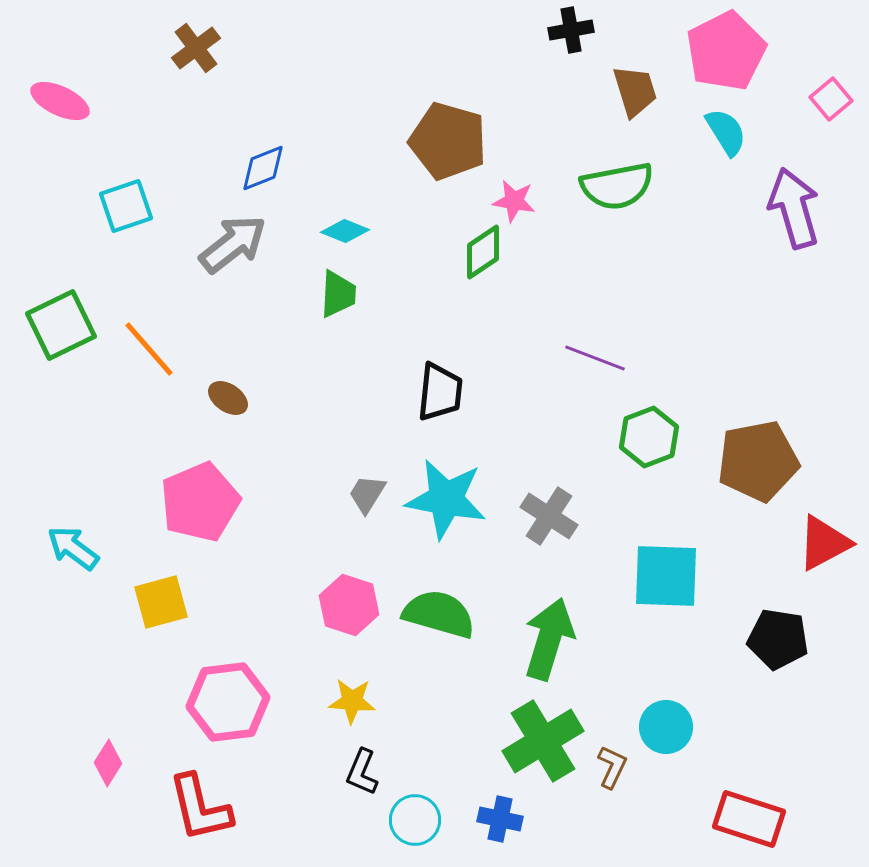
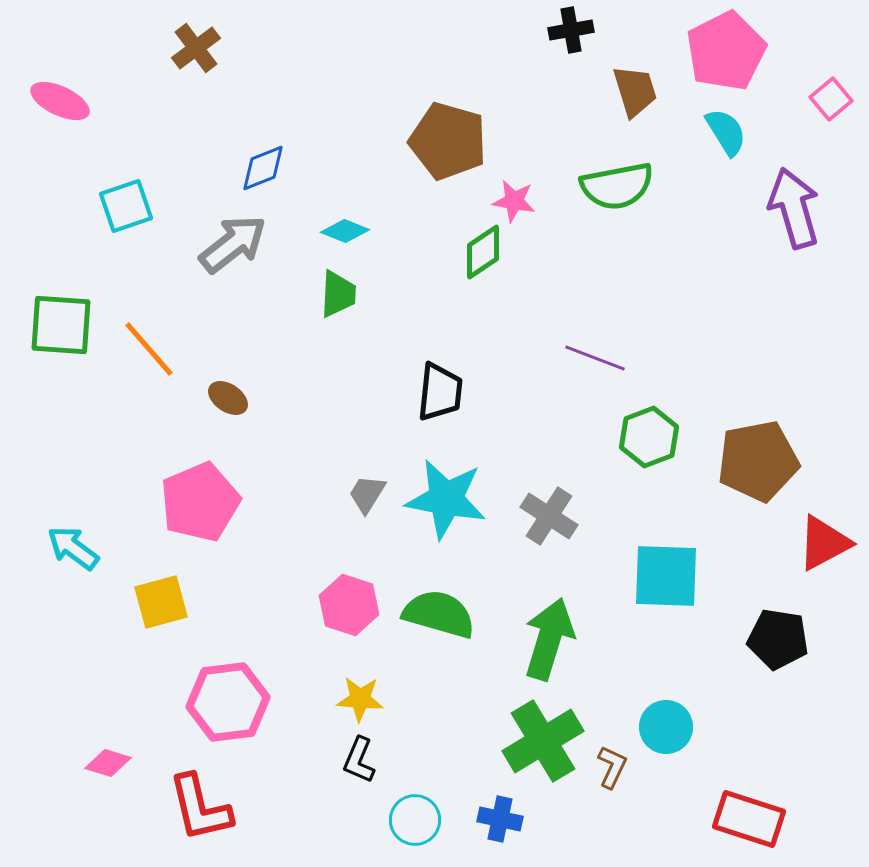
green square at (61, 325): rotated 30 degrees clockwise
yellow star at (352, 701): moved 8 px right, 2 px up
pink diamond at (108, 763): rotated 75 degrees clockwise
black L-shape at (362, 772): moved 3 px left, 12 px up
